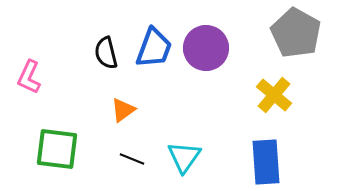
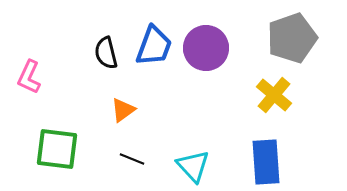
gray pentagon: moved 4 px left, 5 px down; rotated 24 degrees clockwise
blue trapezoid: moved 2 px up
cyan triangle: moved 9 px right, 9 px down; rotated 18 degrees counterclockwise
